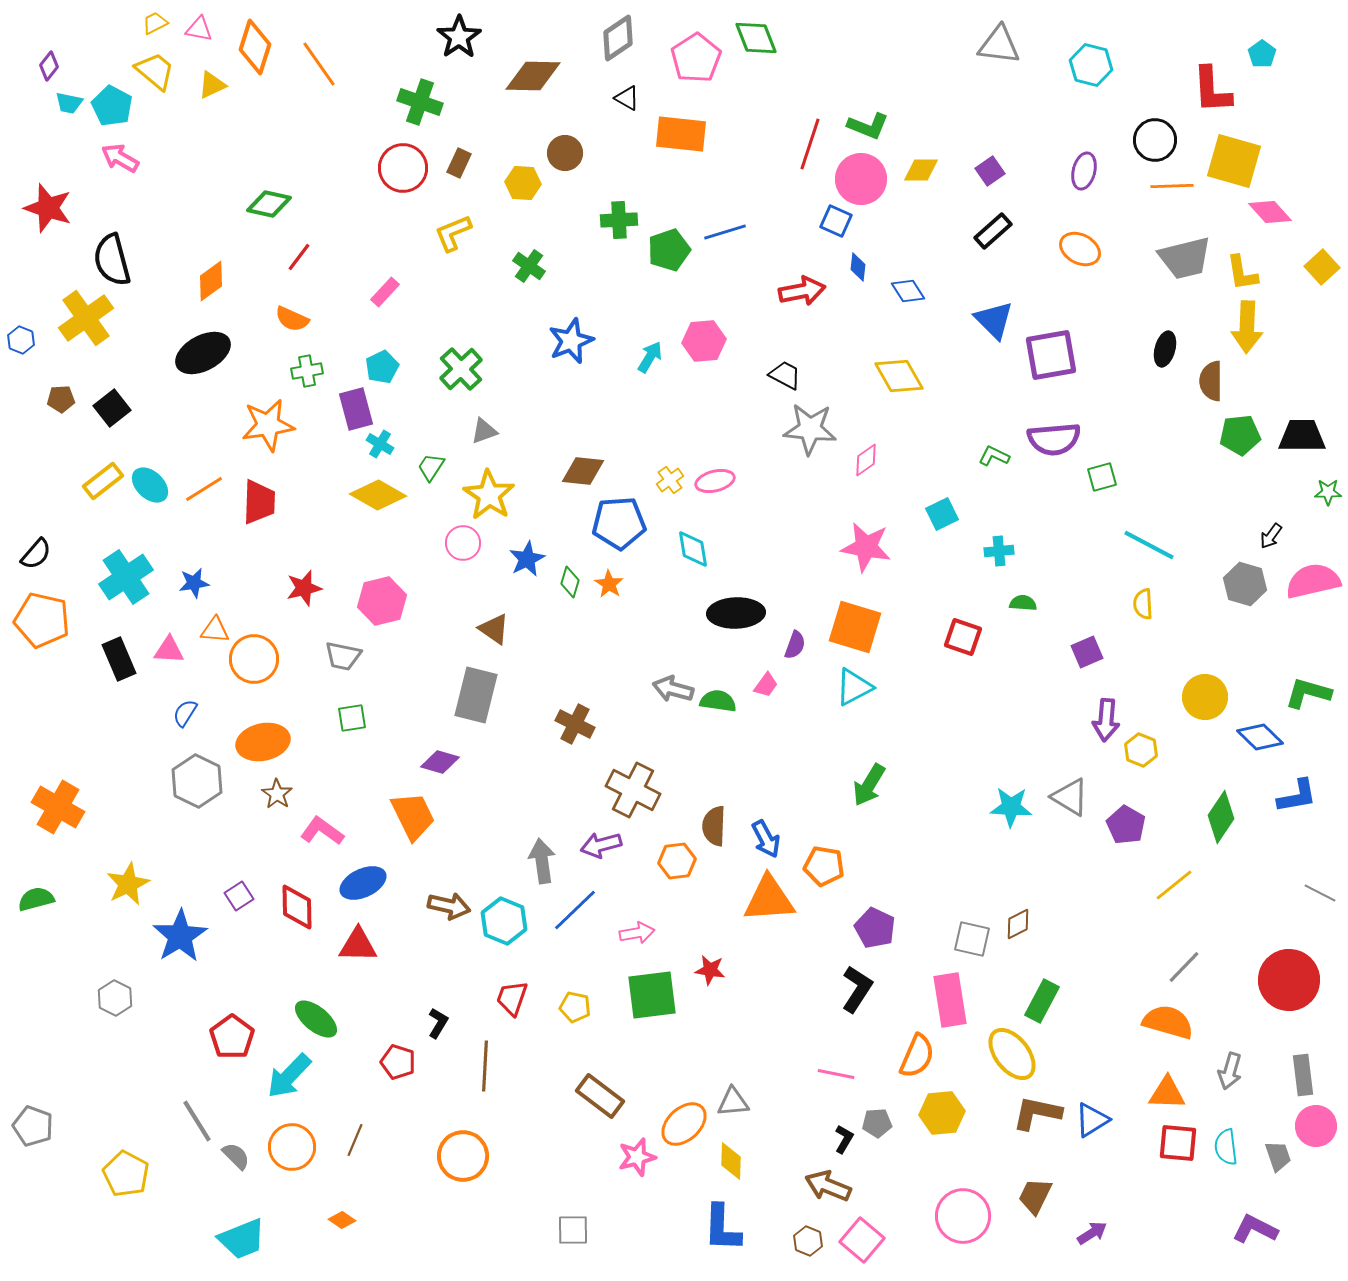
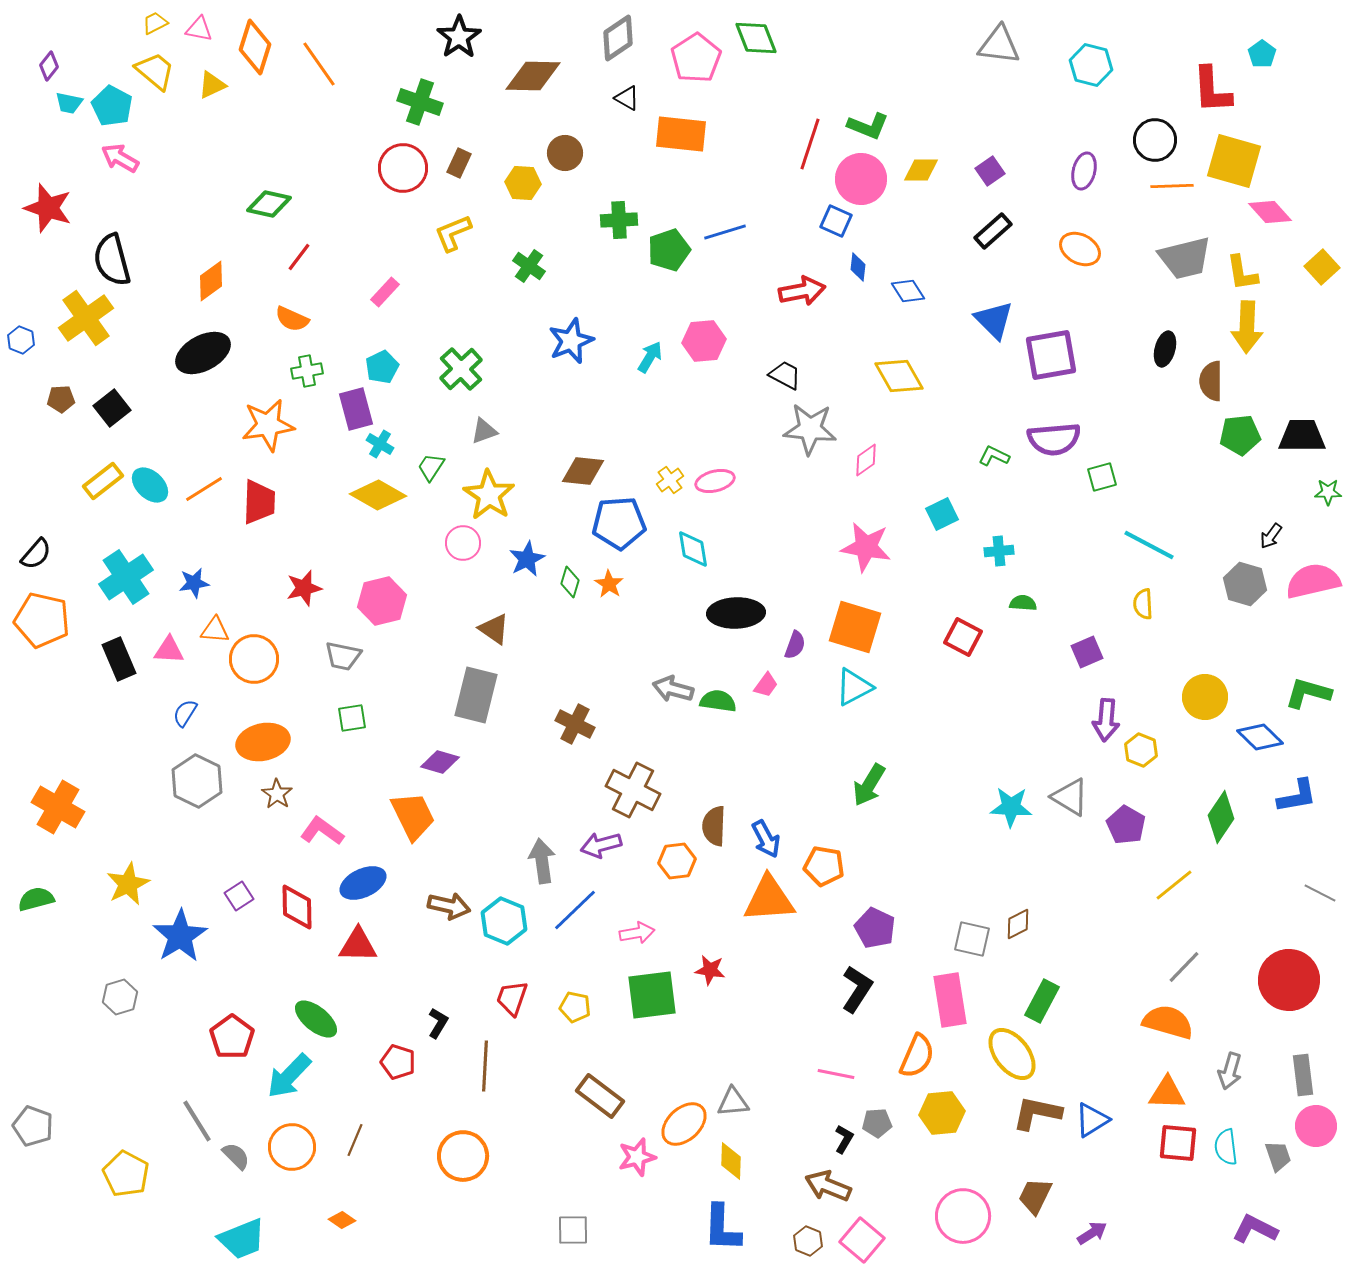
red square at (963, 637): rotated 9 degrees clockwise
gray hexagon at (115, 998): moved 5 px right, 1 px up; rotated 16 degrees clockwise
